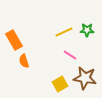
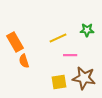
yellow line: moved 6 px left, 6 px down
orange rectangle: moved 1 px right, 2 px down
pink line: rotated 32 degrees counterclockwise
brown star: moved 1 px left
yellow square: moved 1 px left, 2 px up; rotated 21 degrees clockwise
